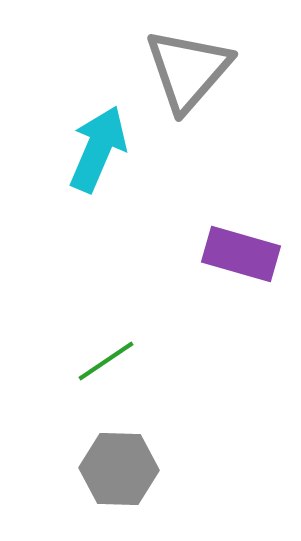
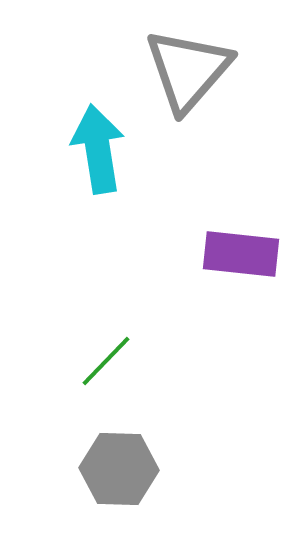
cyan arrow: rotated 32 degrees counterclockwise
purple rectangle: rotated 10 degrees counterclockwise
green line: rotated 12 degrees counterclockwise
